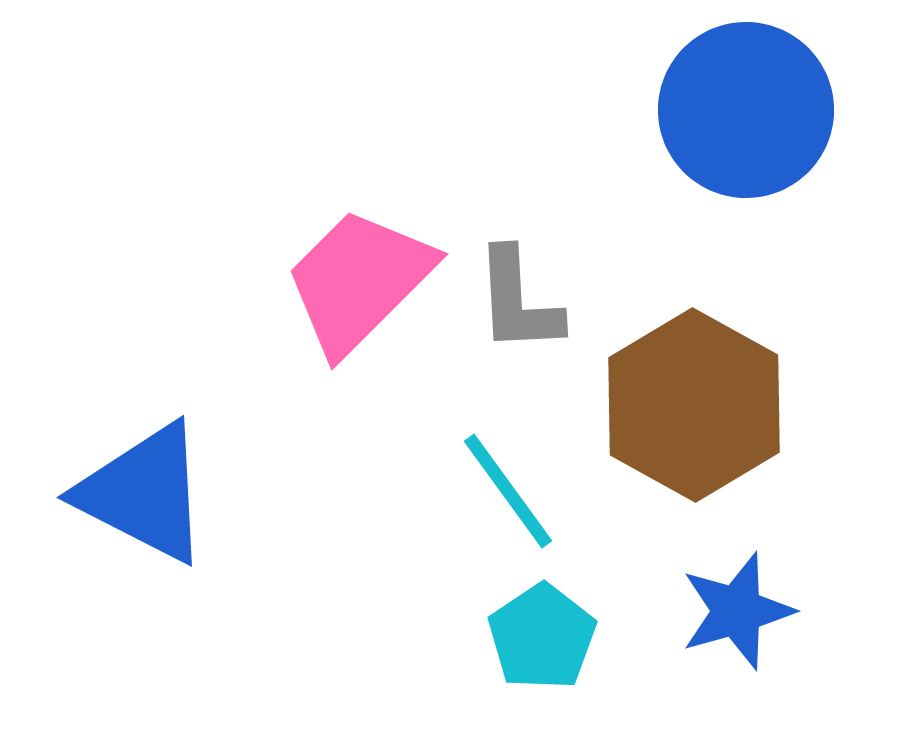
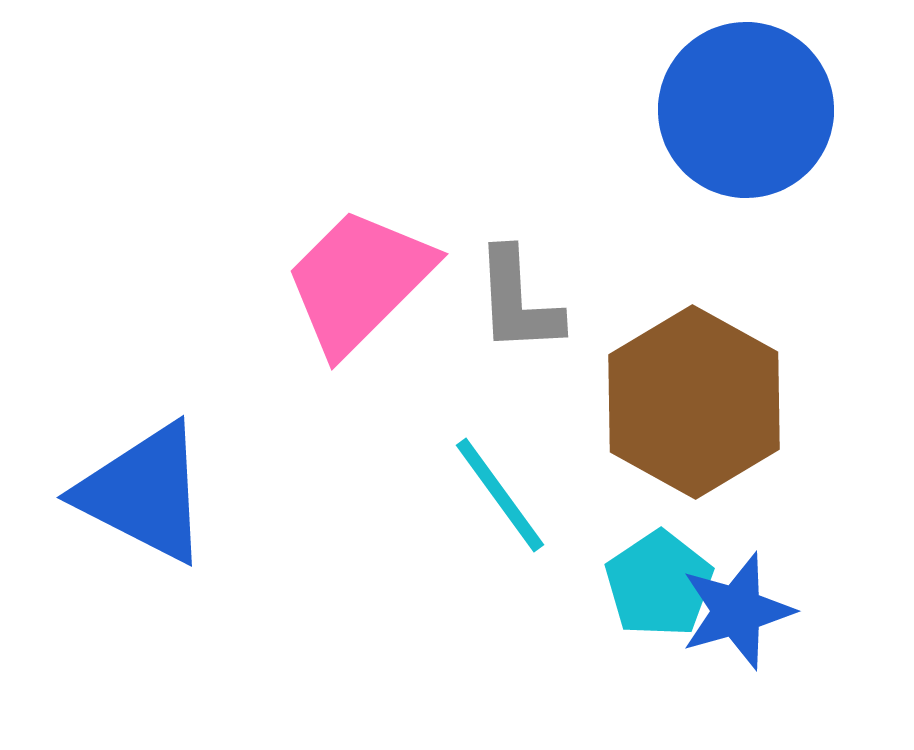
brown hexagon: moved 3 px up
cyan line: moved 8 px left, 4 px down
cyan pentagon: moved 117 px right, 53 px up
